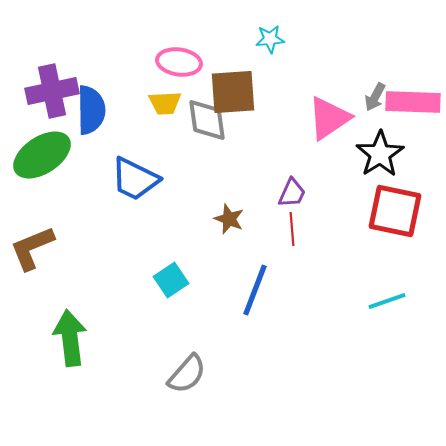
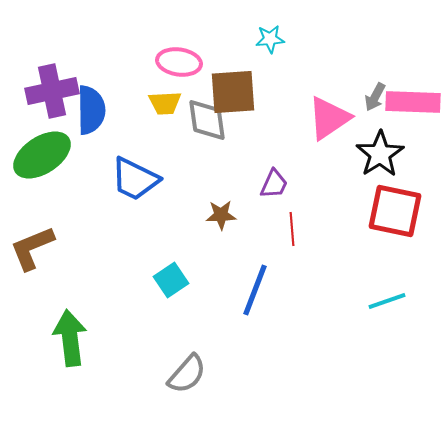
purple trapezoid: moved 18 px left, 9 px up
brown star: moved 8 px left, 4 px up; rotated 24 degrees counterclockwise
